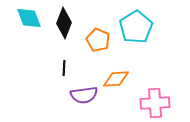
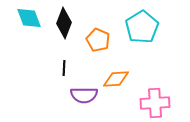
cyan pentagon: moved 6 px right
purple semicircle: rotated 8 degrees clockwise
